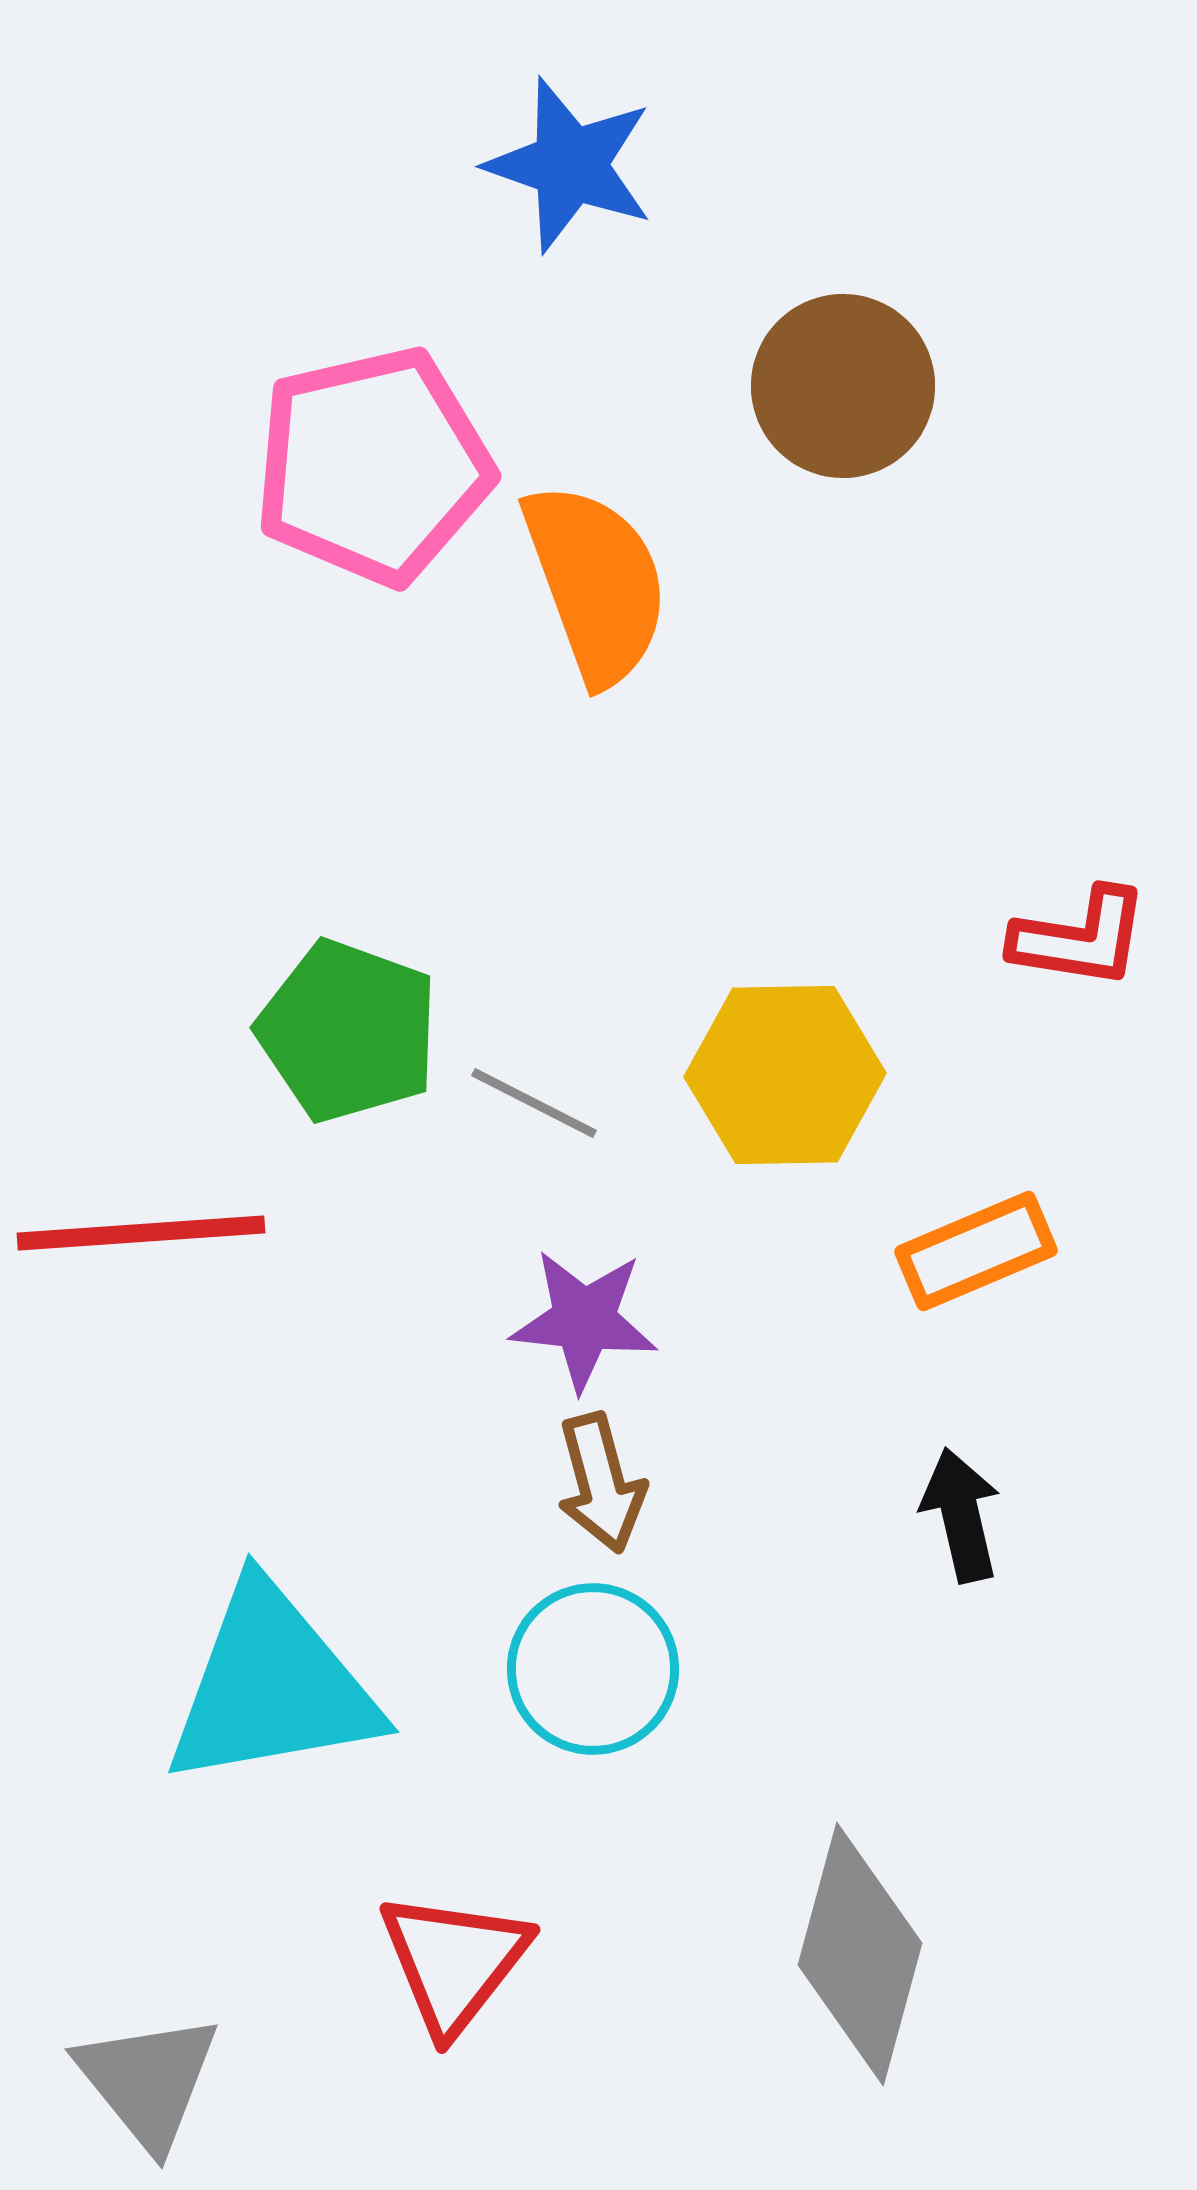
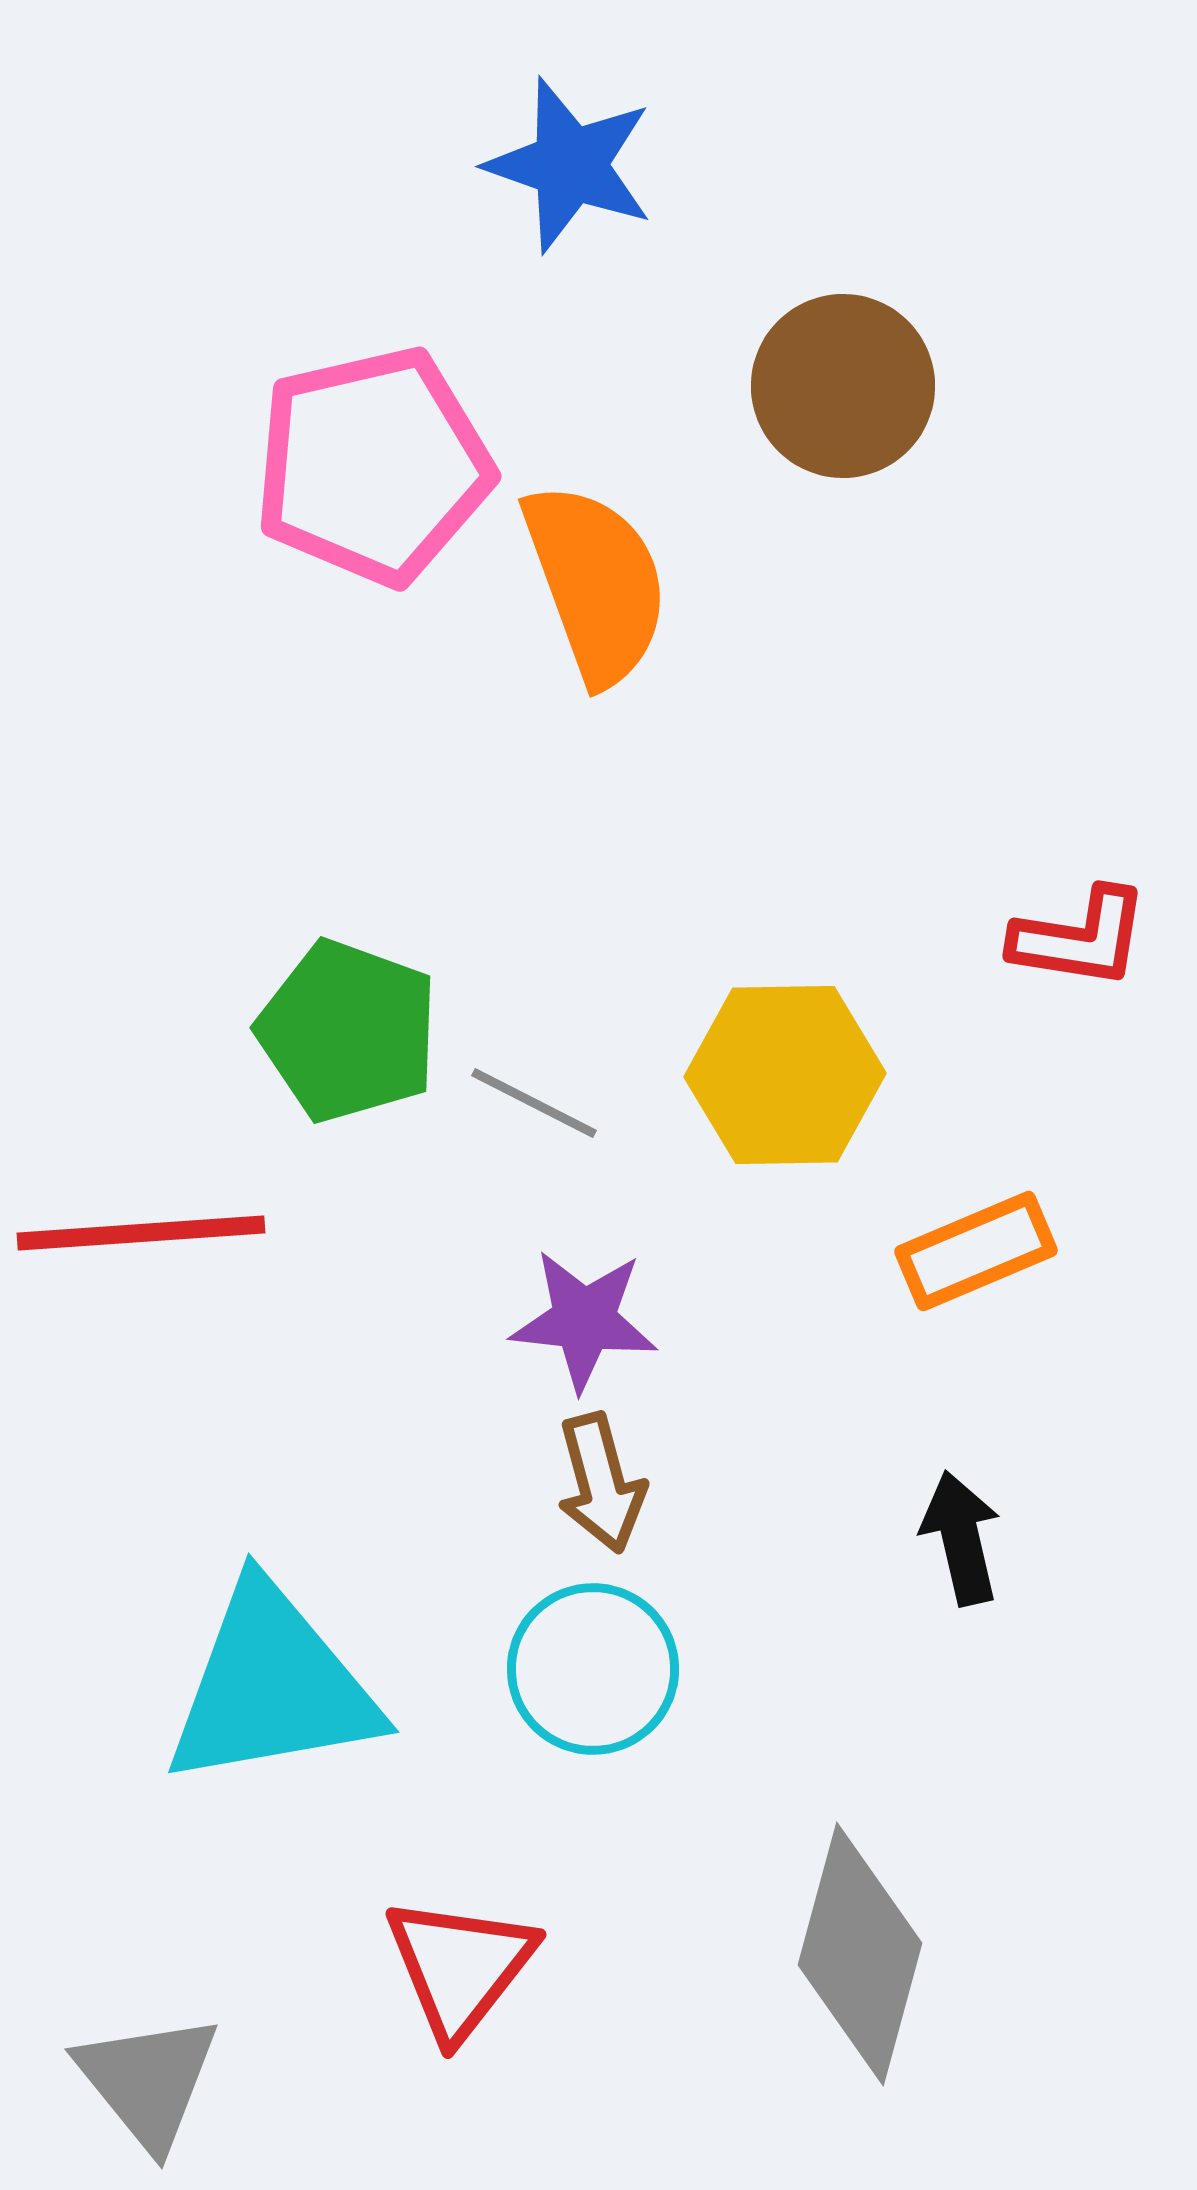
black arrow: moved 23 px down
red triangle: moved 6 px right, 5 px down
